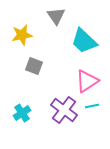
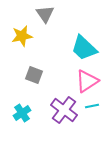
gray triangle: moved 11 px left, 2 px up
yellow star: moved 1 px down
cyan trapezoid: moved 7 px down
gray square: moved 9 px down
